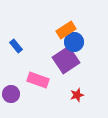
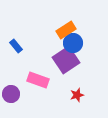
blue circle: moved 1 px left, 1 px down
